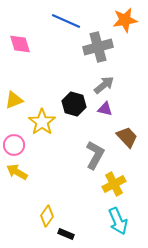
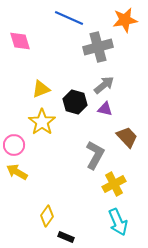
blue line: moved 3 px right, 3 px up
pink diamond: moved 3 px up
yellow triangle: moved 27 px right, 11 px up
black hexagon: moved 1 px right, 2 px up
cyan arrow: moved 1 px down
black rectangle: moved 3 px down
